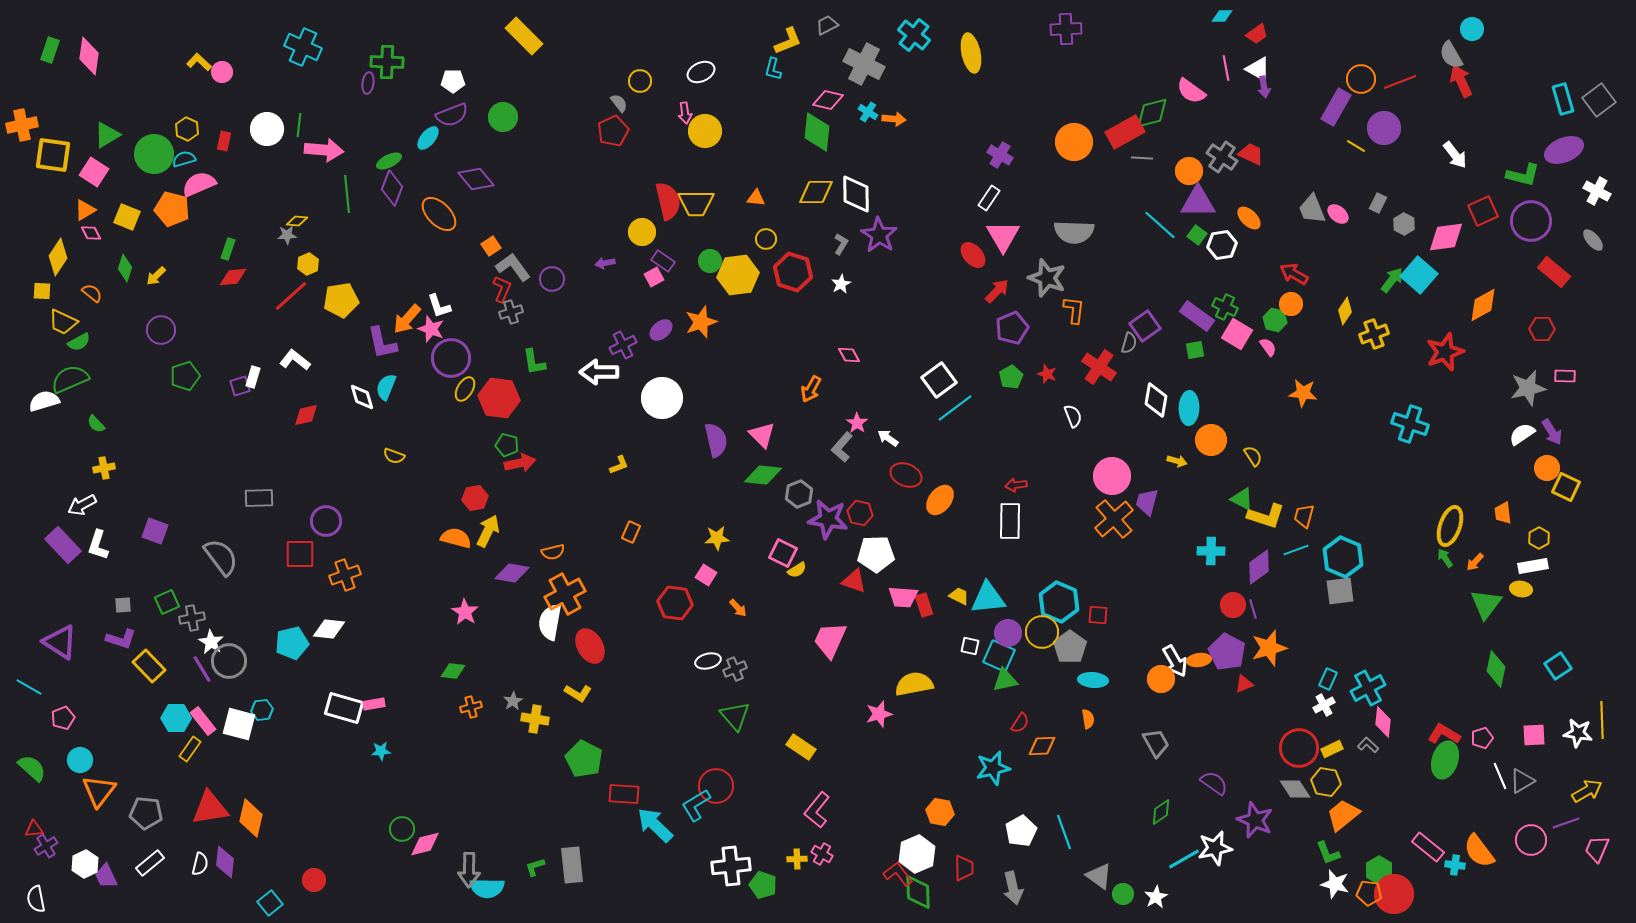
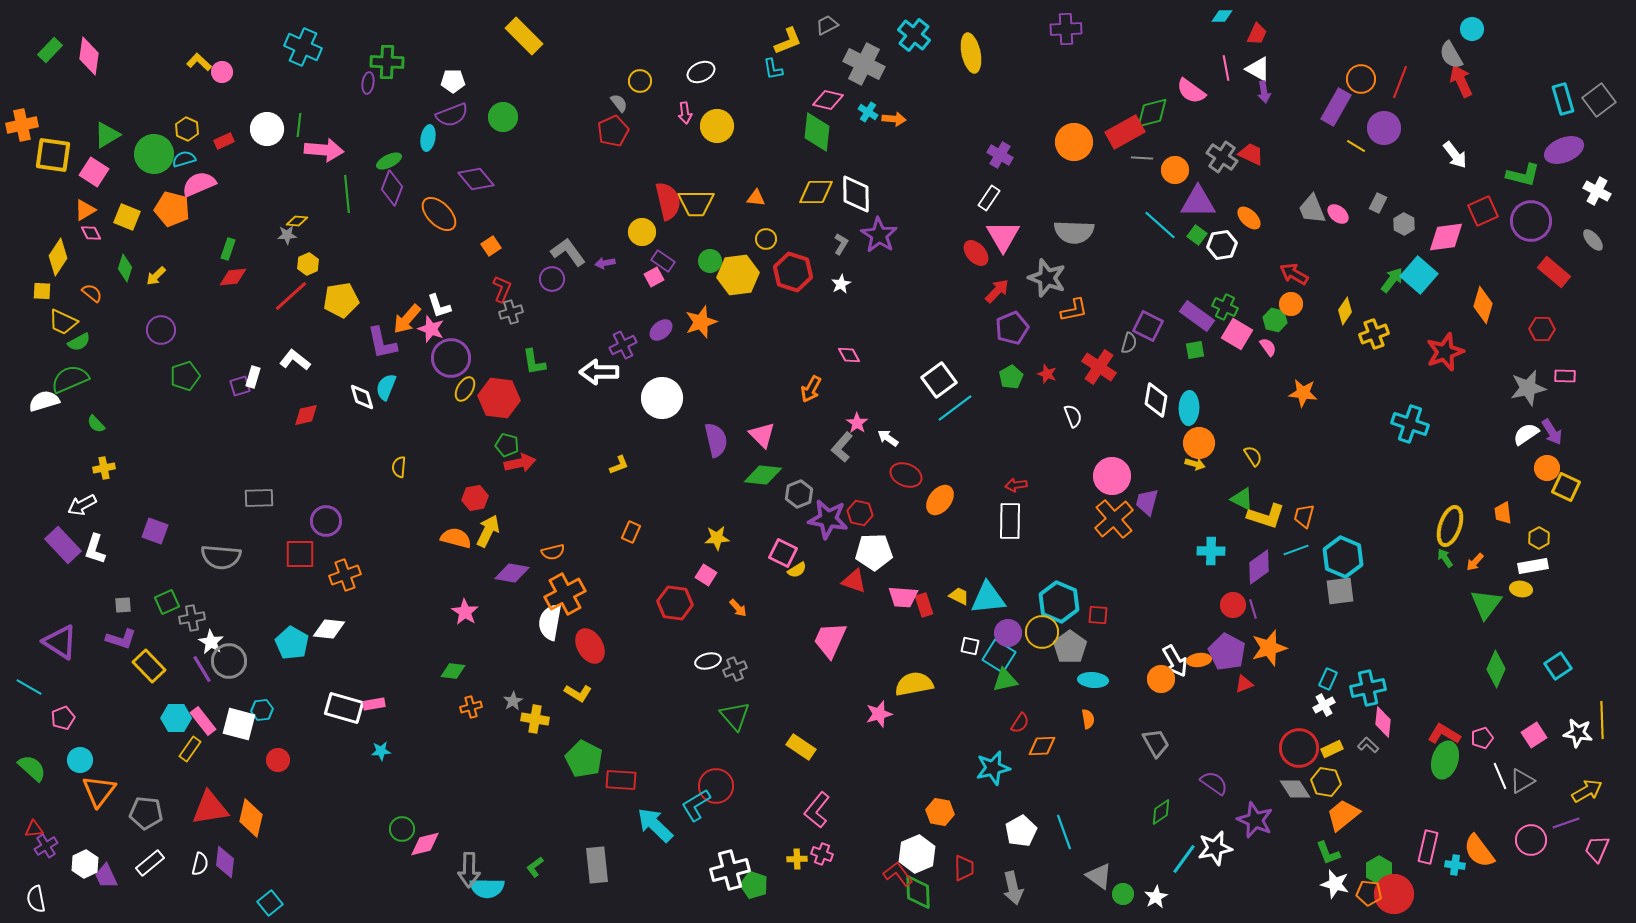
red trapezoid at (1257, 34): rotated 30 degrees counterclockwise
green rectangle at (50, 50): rotated 25 degrees clockwise
cyan L-shape at (773, 69): rotated 25 degrees counterclockwise
red line at (1400, 82): rotated 48 degrees counterclockwise
purple arrow at (1264, 87): moved 5 px down
yellow circle at (705, 131): moved 12 px right, 5 px up
cyan ellipse at (428, 138): rotated 30 degrees counterclockwise
red rectangle at (224, 141): rotated 54 degrees clockwise
orange circle at (1189, 171): moved 14 px left, 1 px up
red ellipse at (973, 255): moved 3 px right, 2 px up
gray L-shape at (513, 267): moved 55 px right, 15 px up
orange diamond at (1483, 305): rotated 45 degrees counterclockwise
orange L-shape at (1074, 310): rotated 72 degrees clockwise
purple square at (1145, 326): moved 3 px right; rotated 28 degrees counterclockwise
white semicircle at (1522, 434): moved 4 px right
orange circle at (1211, 440): moved 12 px left, 3 px down
yellow semicircle at (394, 456): moved 5 px right, 11 px down; rotated 75 degrees clockwise
yellow arrow at (1177, 461): moved 18 px right, 3 px down
white L-shape at (98, 545): moved 3 px left, 4 px down
white pentagon at (876, 554): moved 2 px left, 2 px up
gray semicircle at (221, 557): rotated 132 degrees clockwise
cyan pentagon at (292, 643): rotated 28 degrees counterclockwise
cyan square at (999, 656): rotated 8 degrees clockwise
green diamond at (1496, 669): rotated 12 degrees clockwise
cyan cross at (1368, 688): rotated 16 degrees clockwise
pink square at (1534, 735): rotated 30 degrees counterclockwise
red rectangle at (624, 794): moved 3 px left, 14 px up
pink rectangle at (1428, 847): rotated 64 degrees clockwise
pink cross at (822, 854): rotated 10 degrees counterclockwise
cyan line at (1184, 859): rotated 24 degrees counterclockwise
gray rectangle at (572, 865): moved 25 px right
white cross at (731, 866): moved 1 px left, 4 px down; rotated 9 degrees counterclockwise
green L-shape at (535, 867): rotated 20 degrees counterclockwise
red circle at (314, 880): moved 36 px left, 120 px up
green pentagon at (763, 885): moved 9 px left
